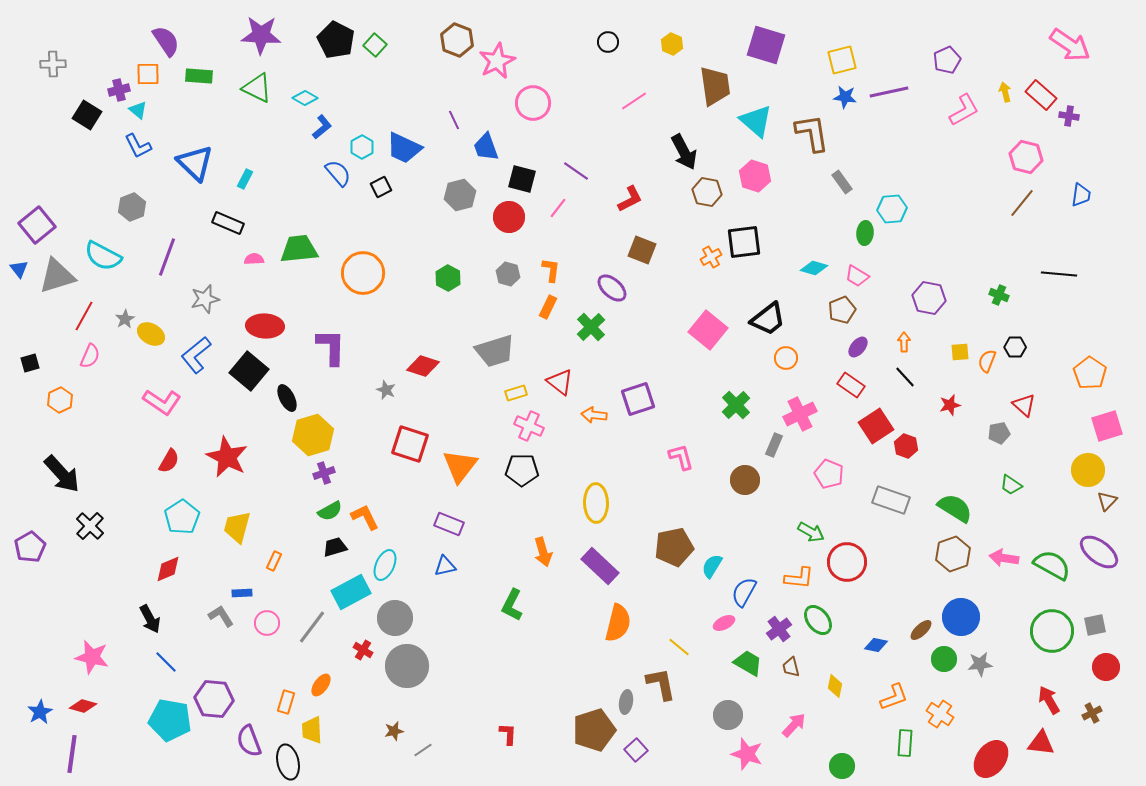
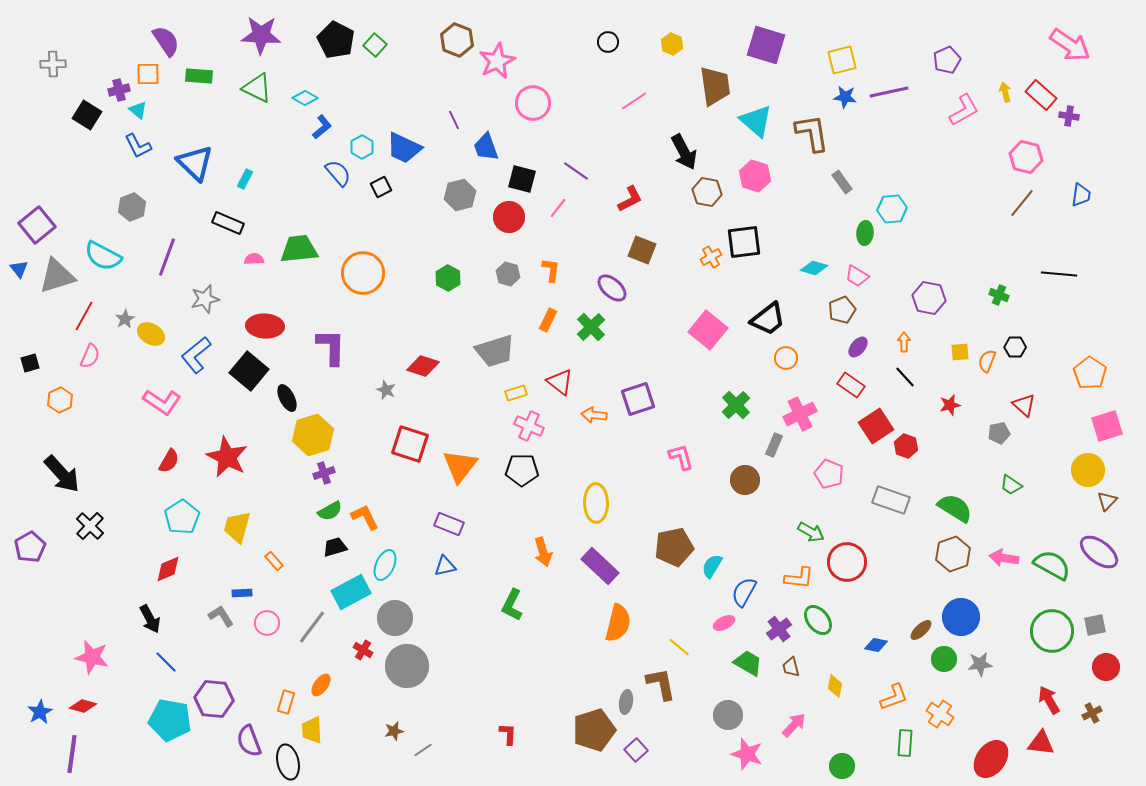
orange rectangle at (548, 307): moved 13 px down
orange rectangle at (274, 561): rotated 66 degrees counterclockwise
